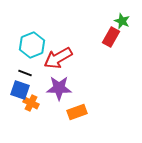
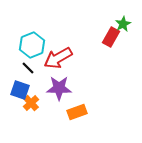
green star: moved 1 px right, 3 px down; rotated 21 degrees clockwise
black line: moved 3 px right, 5 px up; rotated 24 degrees clockwise
orange cross: rotated 21 degrees clockwise
